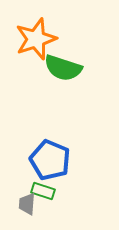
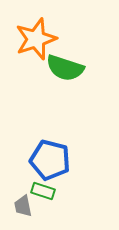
green semicircle: moved 2 px right
blue pentagon: rotated 9 degrees counterclockwise
gray trapezoid: moved 4 px left, 2 px down; rotated 15 degrees counterclockwise
